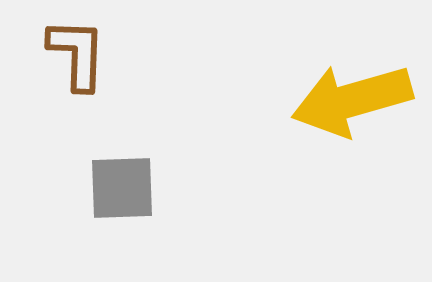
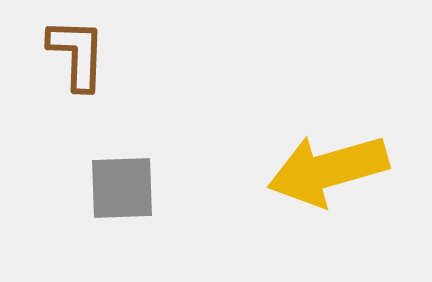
yellow arrow: moved 24 px left, 70 px down
